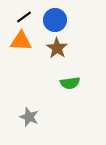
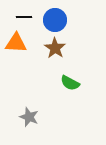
black line: rotated 35 degrees clockwise
orange triangle: moved 5 px left, 2 px down
brown star: moved 2 px left
green semicircle: rotated 36 degrees clockwise
